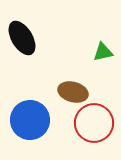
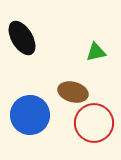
green triangle: moved 7 px left
blue circle: moved 5 px up
